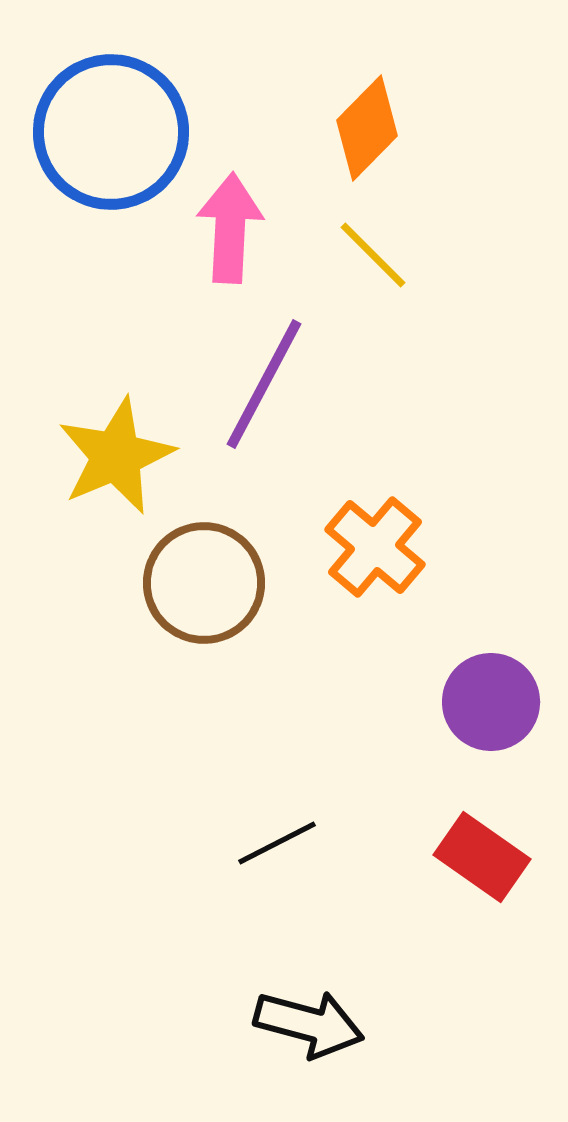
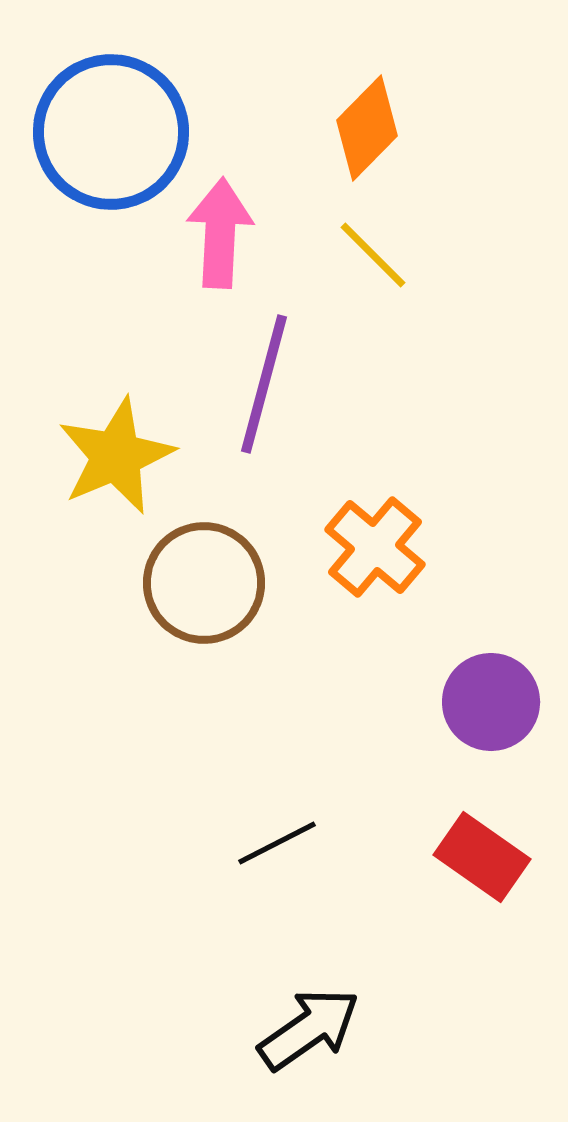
pink arrow: moved 10 px left, 5 px down
purple line: rotated 13 degrees counterclockwise
black arrow: moved 5 px down; rotated 50 degrees counterclockwise
